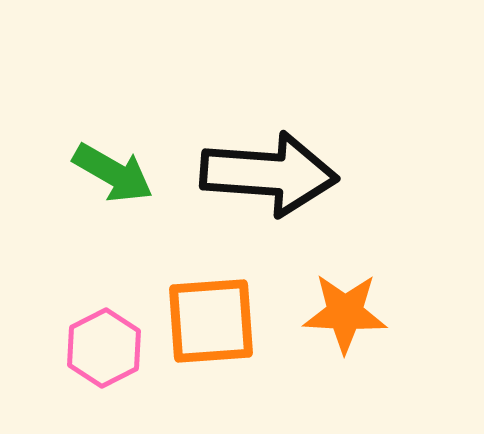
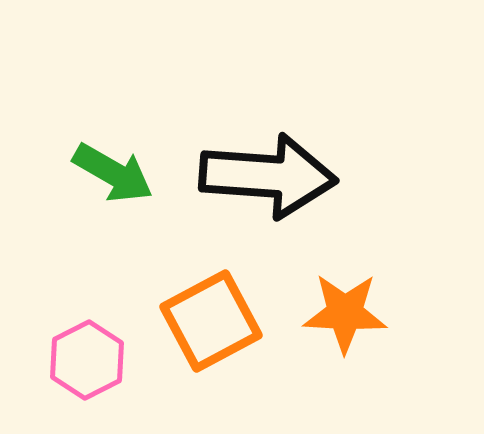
black arrow: moved 1 px left, 2 px down
orange square: rotated 24 degrees counterclockwise
pink hexagon: moved 17 px left, 12 px down
